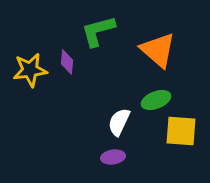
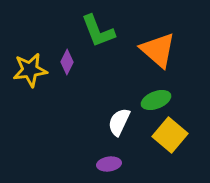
green L-shape: rotated 96 degrees counterclockwise
purple diamond: rotated 20 degrees clockwise
yellow square: moved 11 px left, 4 px down; rotated 36 degrees clockwise
purple ellipse: moved 4 px left, 7 px down
